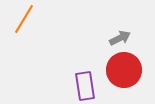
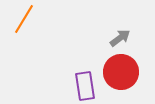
gray arrow: rotated 10 degrees counterclockwise
red circle: moved 3 px left, 2 px down
